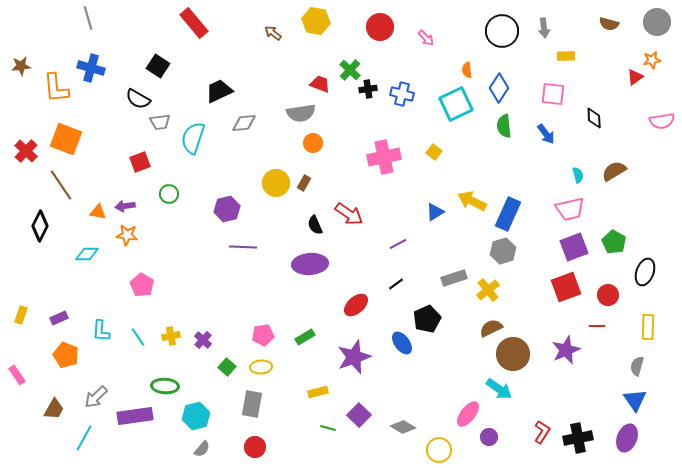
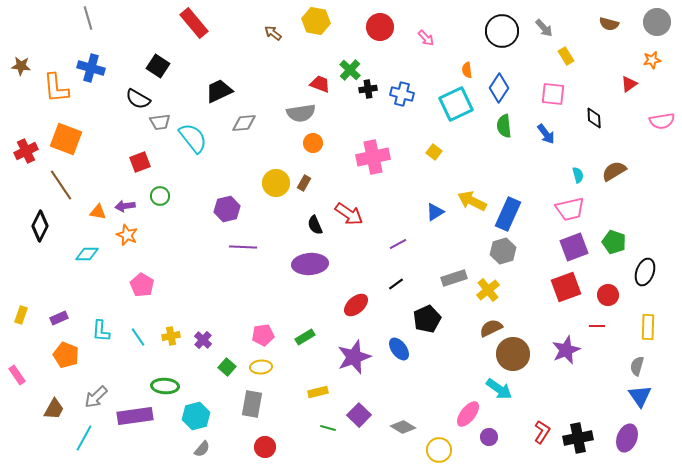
gray arrow at (544, 28): rotated 36 degrees counterclockwise
yellow rectangle at (566, 56): rotated 60 degrees clockwise
brown star at (21, 66): rotated 12 degrees clockwise
red triangle at (635, 77): moved 6 px left, 7 px down
cyan semicircle at (193, 138): rotated 124 degrees clockwise
red cross at (26, 151): rotated 20 degrees clockwise
pink cross at (384, 157): moved 11 px left
green circle at (169, 194): moved 9 px left, 2 px down
orange star at (127, 235): rotated 15 degrees clockwise
green pentagon at (614, 242): rotated 10 degrees counterclockwise
blue ellipse at (402, 343): moved 3 px left, 6 px down
blue triangle at (635, 400): moved 5 px right, 4 px up
red circle at (255, 447): moved 10 px right
